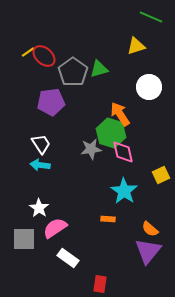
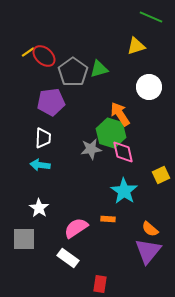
white trapezoid: moved 2 px right, 6 px up; rotated 35 degrees clockwise
pink semicircle: moved 21 px right
